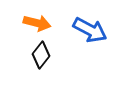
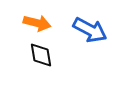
black diamond: rotated 48 degrees counterclockwise
